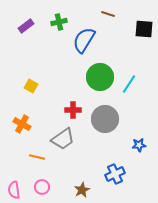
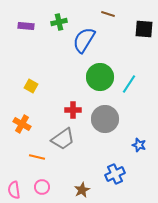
purple rectangle: rotated 42 degrees clockwise
blue star: rotated 24 degrees clockwise
